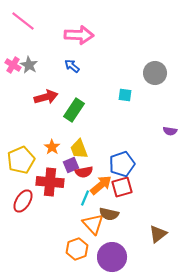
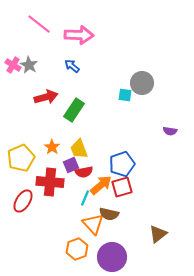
pink line: moved 16 px right, 3 px down
gray circle: moved 13 px left, 10 px down
yellow pentagon: moved 2 px up
